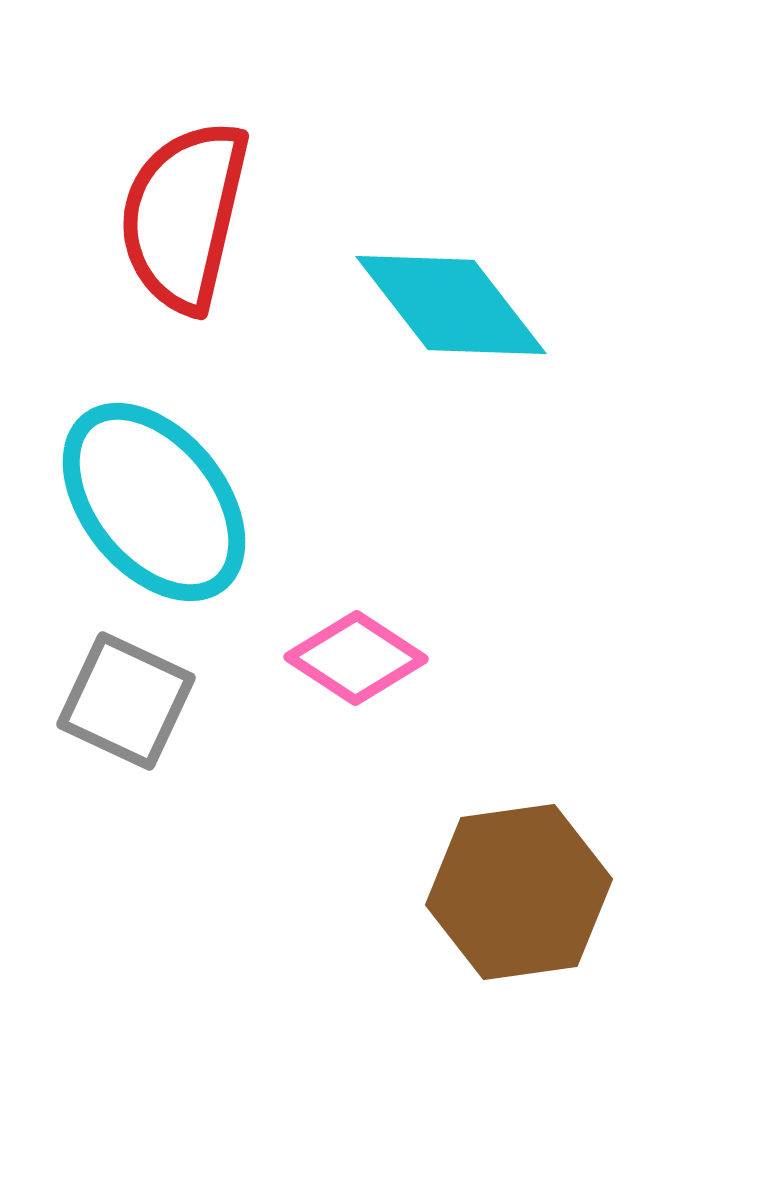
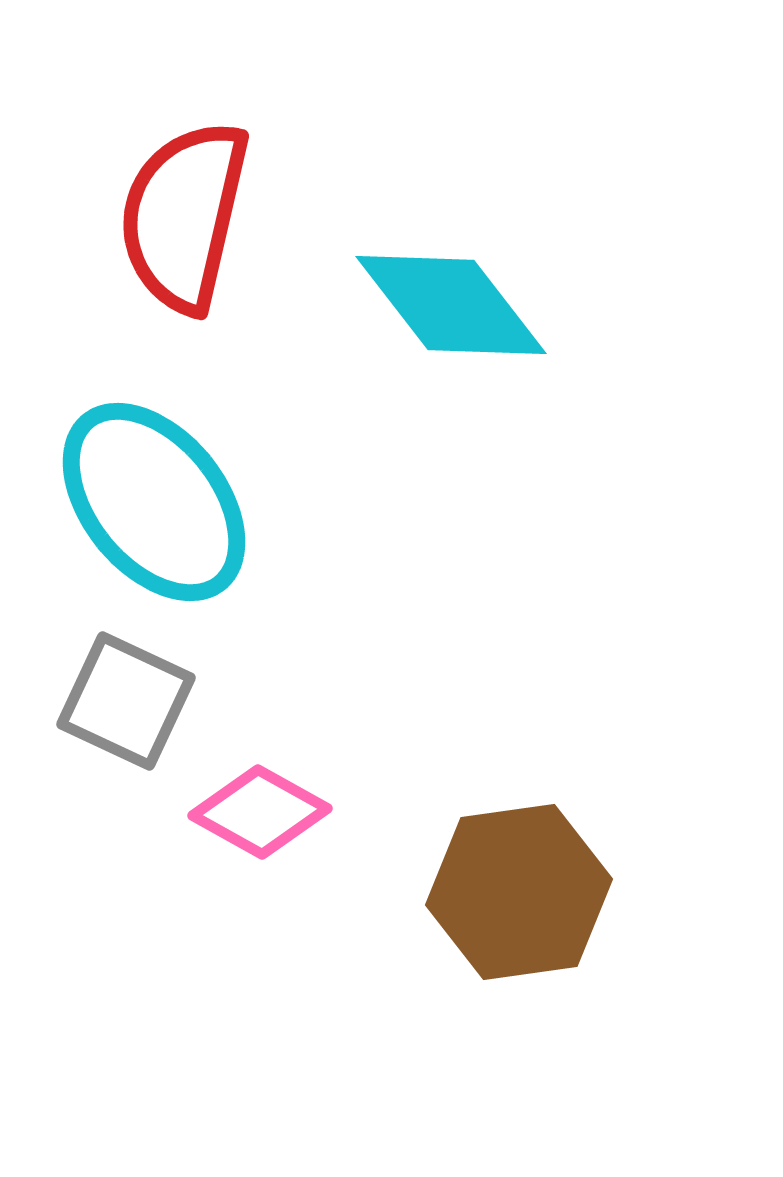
pink diamond: moved 96 px left, 154 px down; rotated 4 degrees counterclockwise
